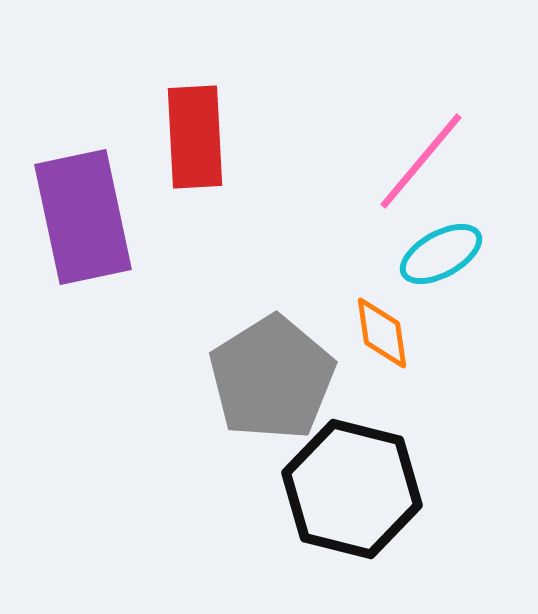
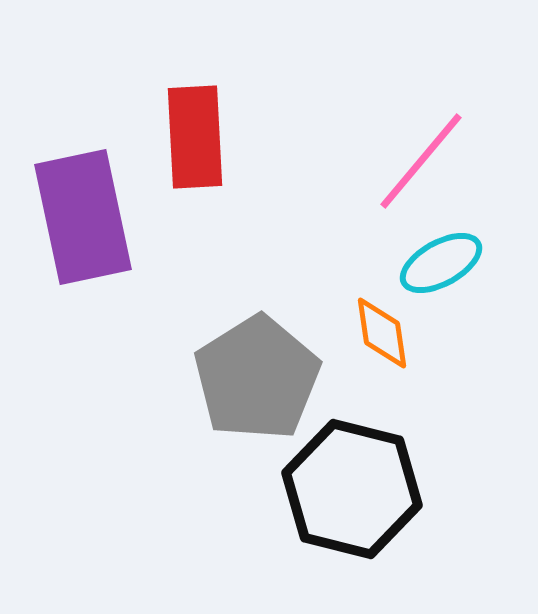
cyan ellipse: moved 9 px down
gray pentagon: moved 15 px left
